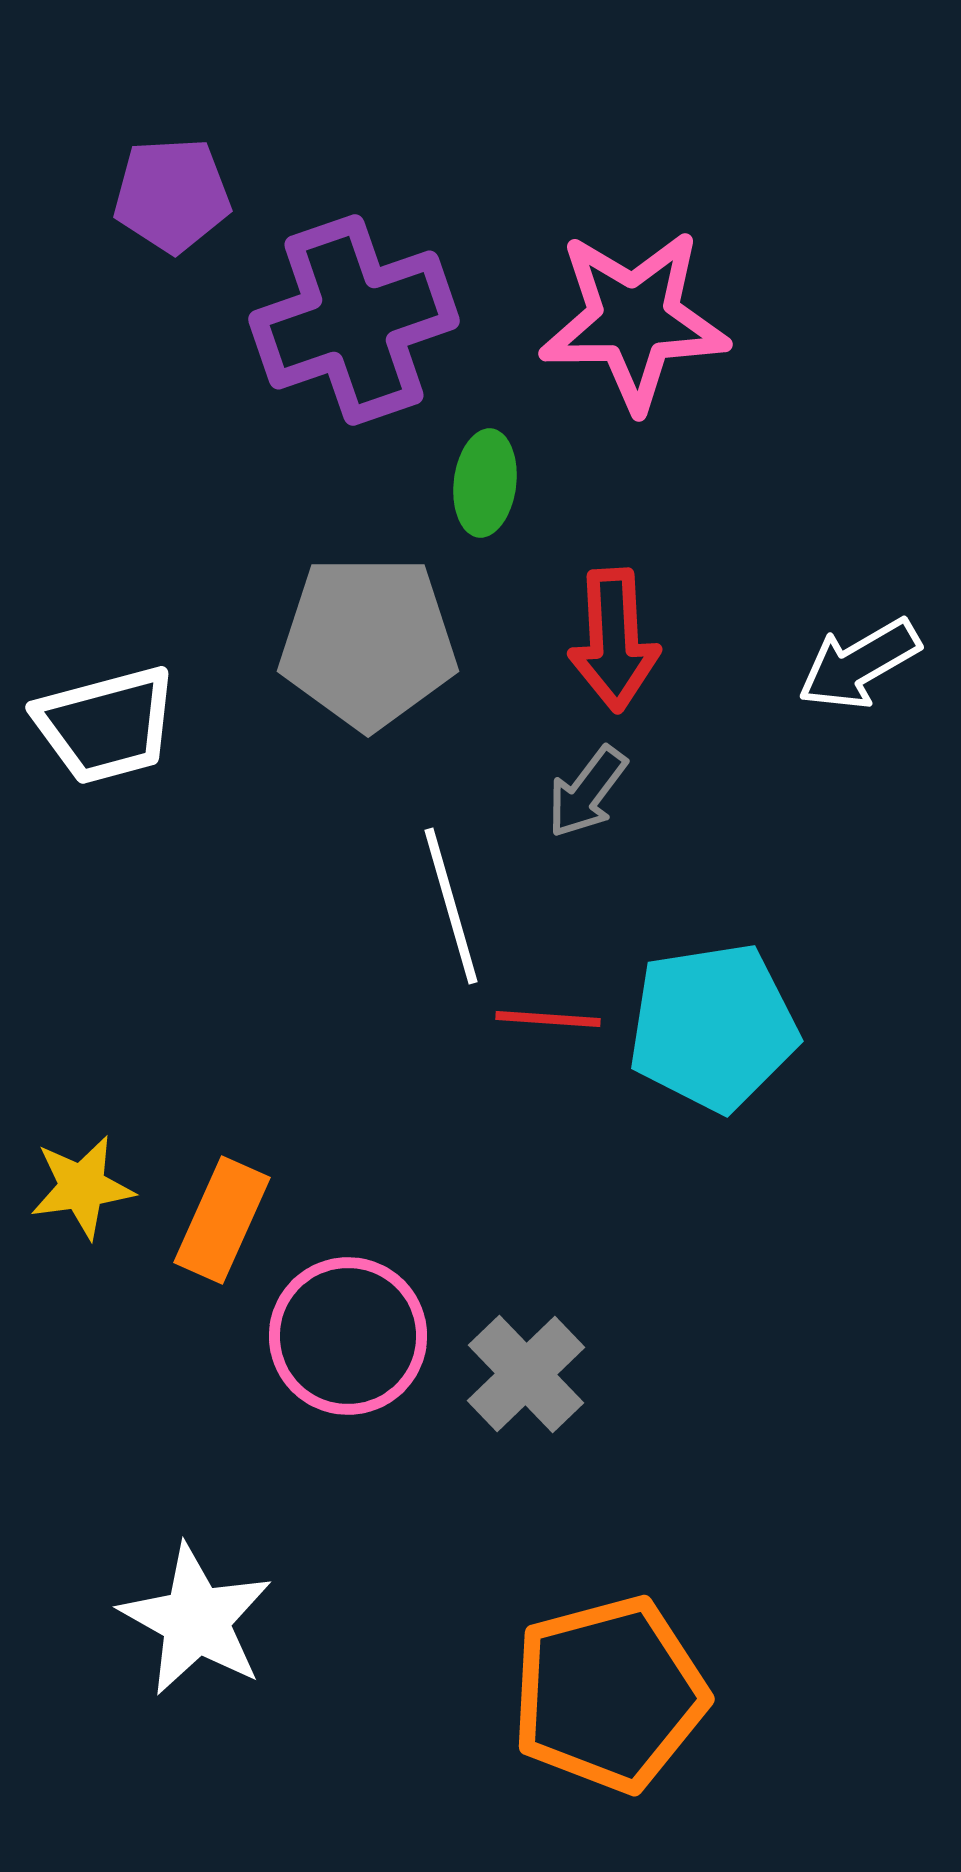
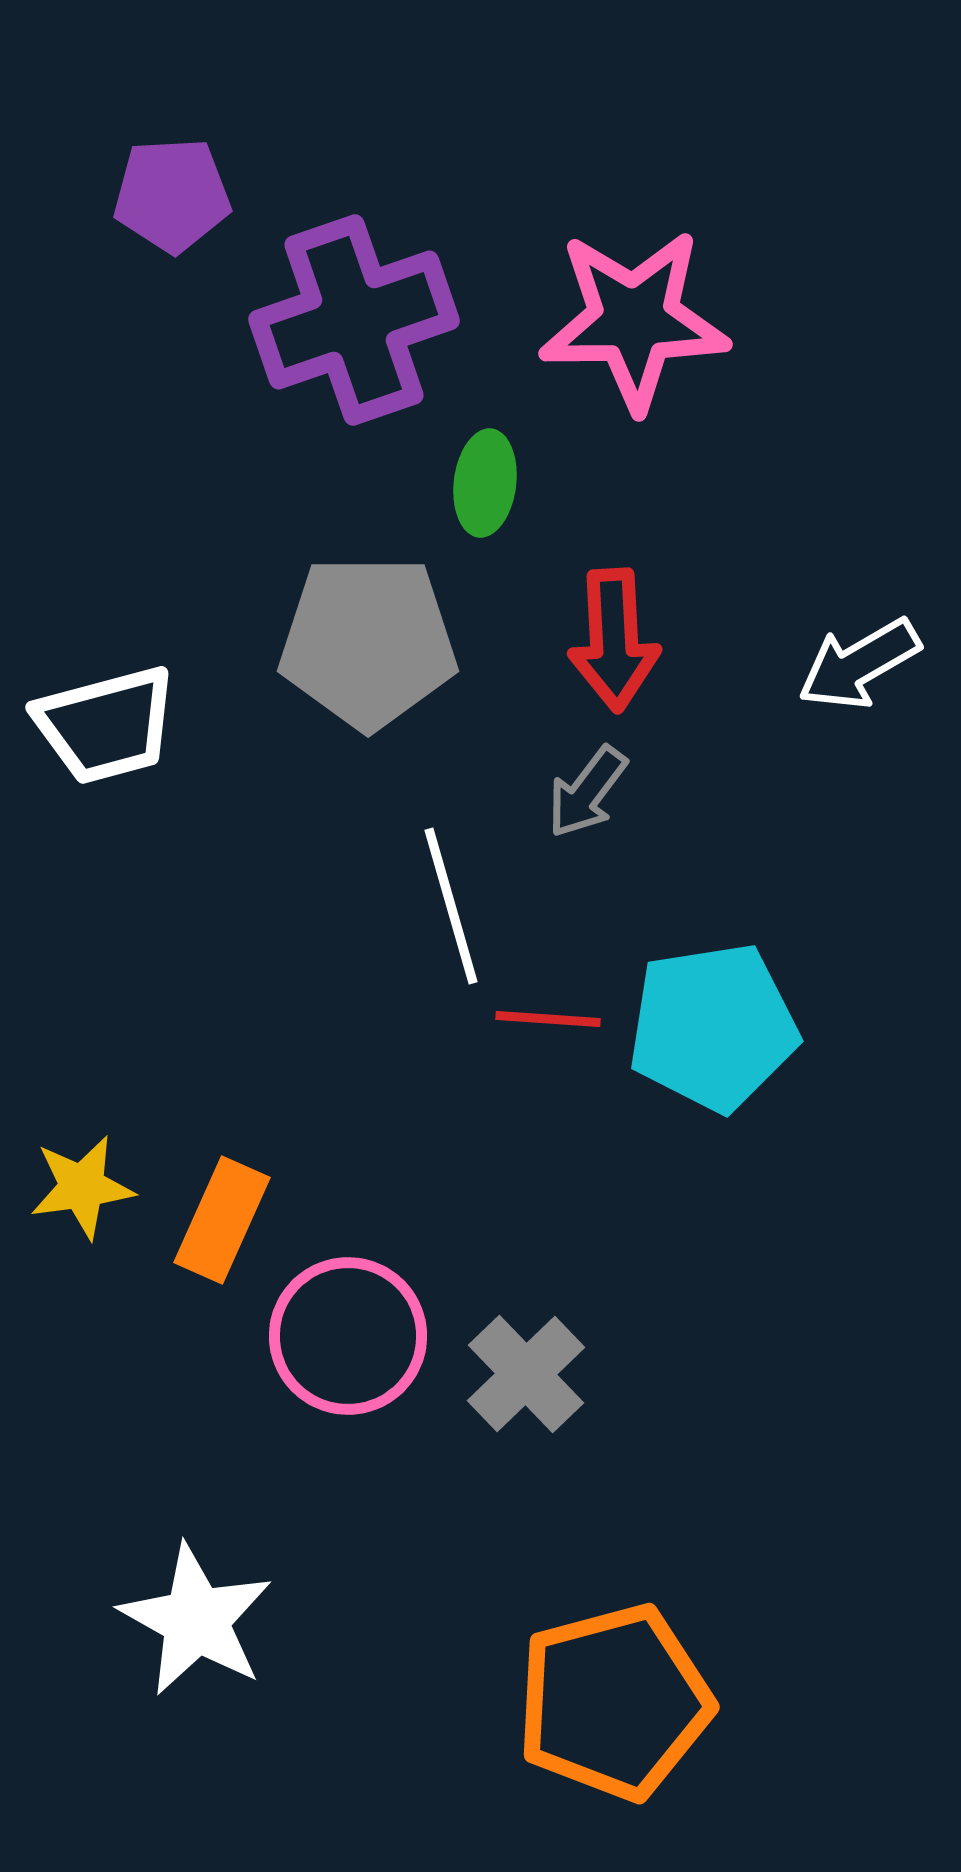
orange pentagon: moved 5 px right, 8 px down
